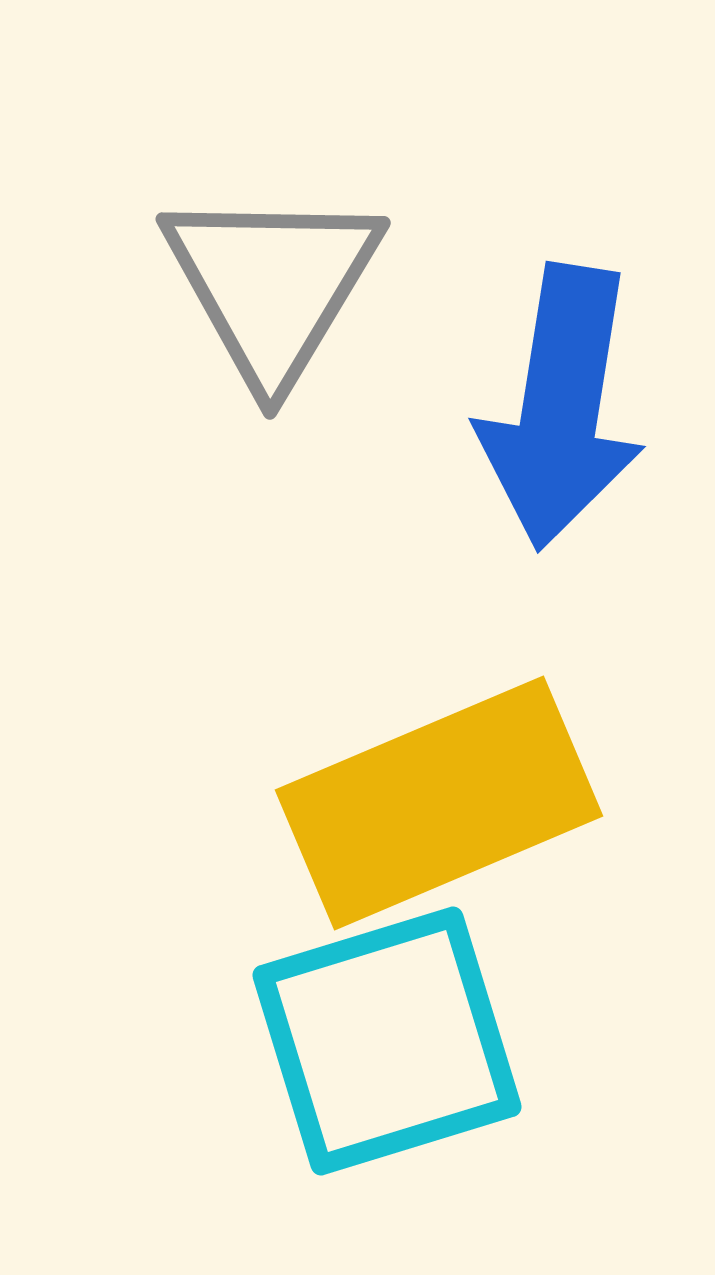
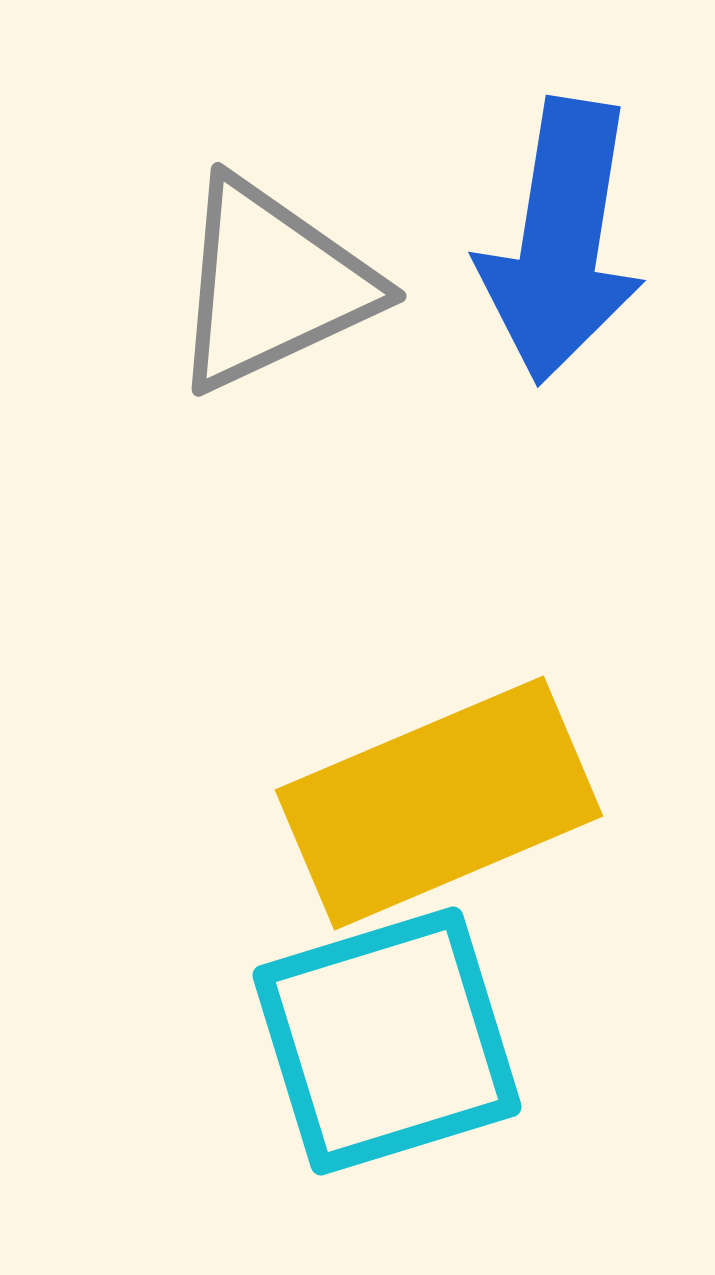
gray triangle: rotated 34 degrees clockwise
blue arrow: moved 166 px up
